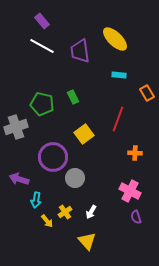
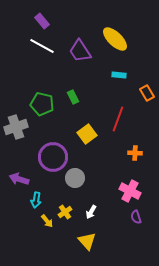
purple trapezoid: rotated 25 degrees counterclockwise
yellow square: moved 3 px right
